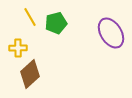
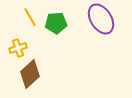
green pentagon: rotated 10 degrees clockwise
purple ellipse: moved 10 px left, 14 px up
yellow cross: rotated 18 degrees counterclockwise
